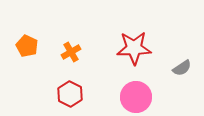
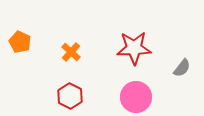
orange pentagon: moved 7 px left, 4 px up
orange cross: rotated 18 degrees counterclockwise
gray semicircle: rotated 18 degrees counterclockwise
red hexagon: moved 2 px down
